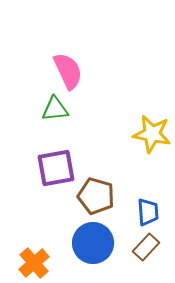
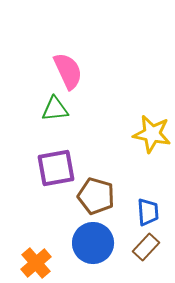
orange cross: moved 2 px right
